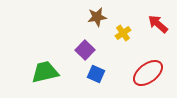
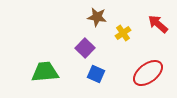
brown star: rotated 18 degrees clockwise
purple square: moved 2 px up
green trapezoid: rotated 8 degrees clockwise
